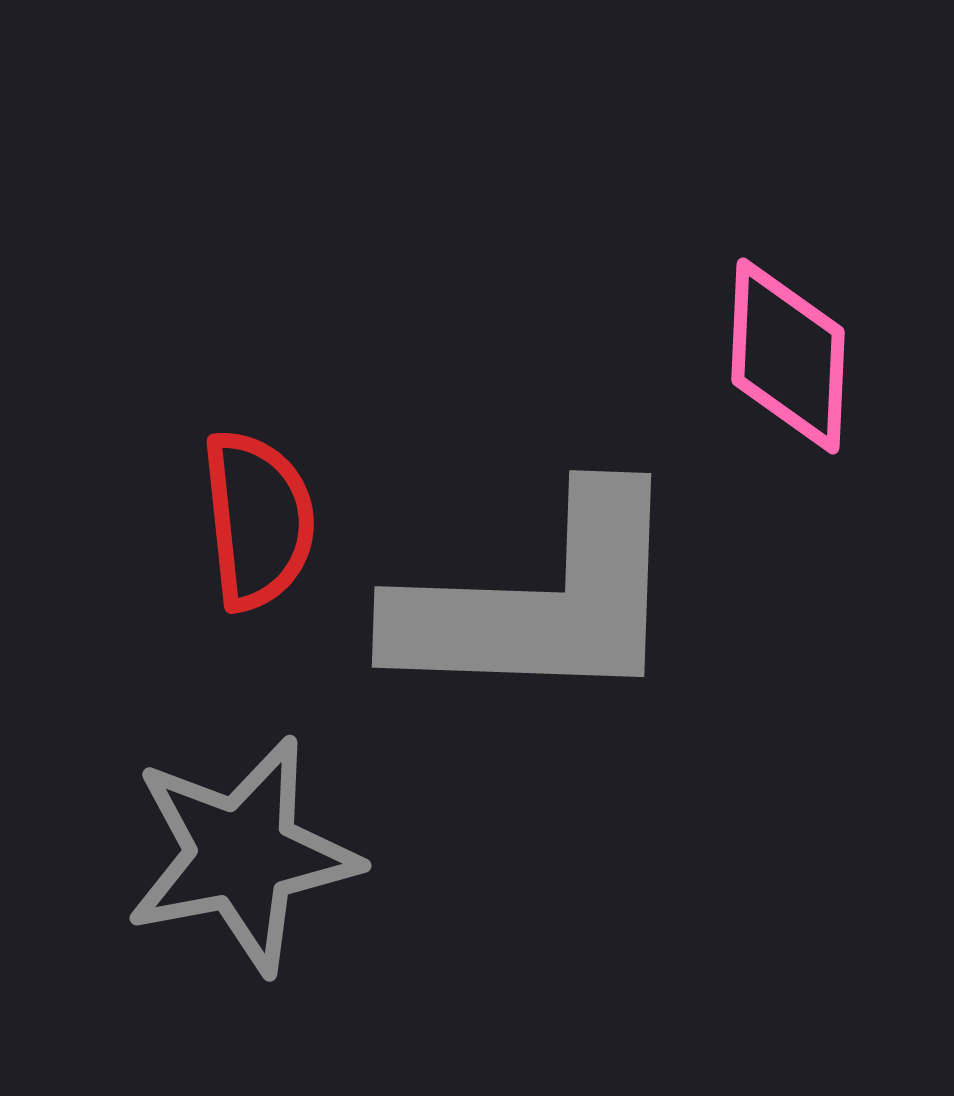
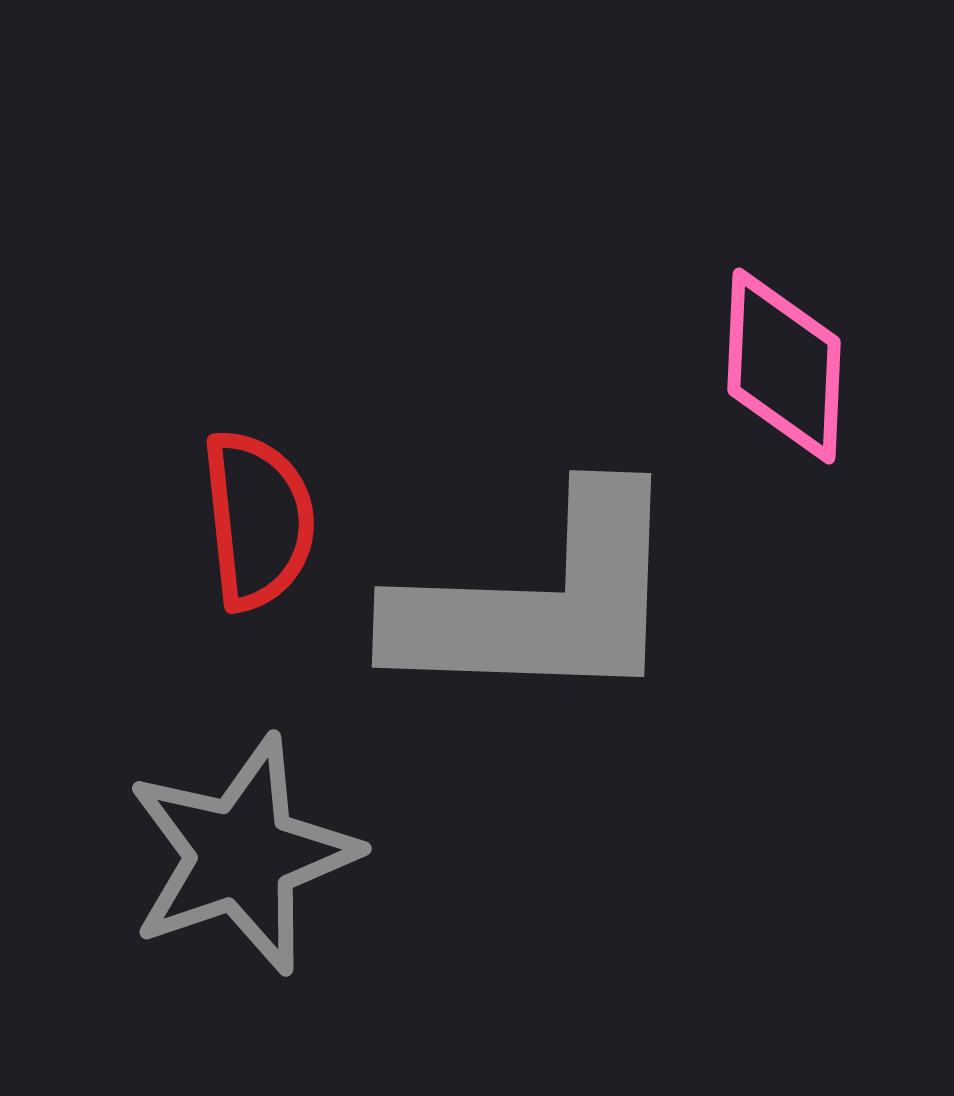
pink diamond: moved 4 px left, 10 px down
gray star: rotated 8 degrees counterclockwise
